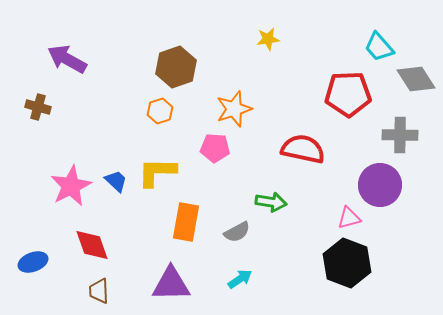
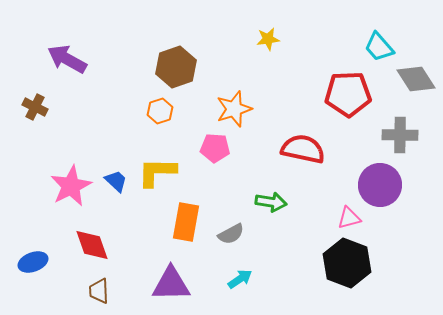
brown cross: moved 3 px left; rotated 10 degrees clockwise
gray semicircle: moved 6 px left, 2 px down
